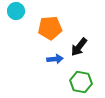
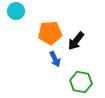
orange pentagon: moved 5 px down
black arrow: moved 3 px left, 6 px up
blue arrow: rotated 70 degrees clockwise
